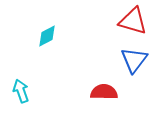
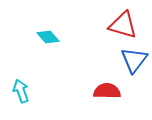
red triangle: moved 10 px left, 4 px down
cyan diamond: moved 1 px right, 1 px down; rotated 75 degrees clockwise
red semicircle: moved 3 px right, 1 px up
